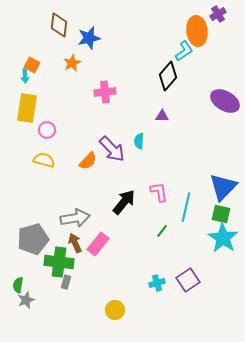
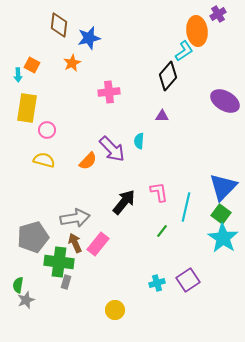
cyan arrow: moved 7 px left, 1 px up
pink cross: moved 4 px right
green square: rotated 24 degrees clockwise
gray pentagon: moved 2 px up
